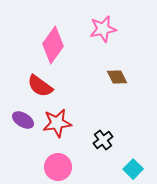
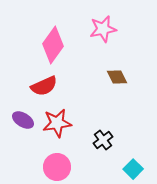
red semicircle: moved 4 px right; rotated 60 degrees counterclockwise
pink circle: moved 1 px left
